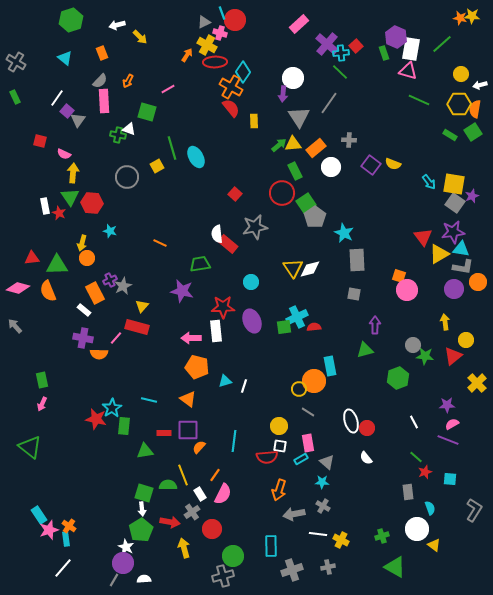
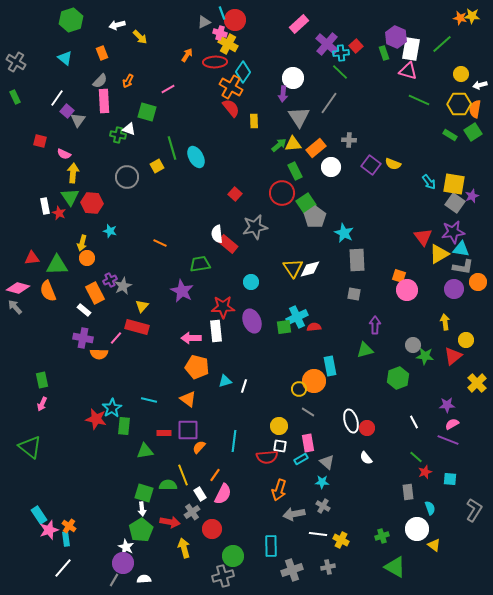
yellow cross at (207, 45): moved 21 px right, 1 px up
purple star at (182, 291): rotated 15 degrees clockwise
gray arrow at (15, 326): moved 19 px up
